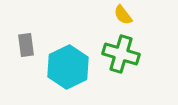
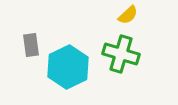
yellow semicircle: moved 5 px right; rotated 95 degrees counterclockwise
gray rectangle: moved 5 px right
